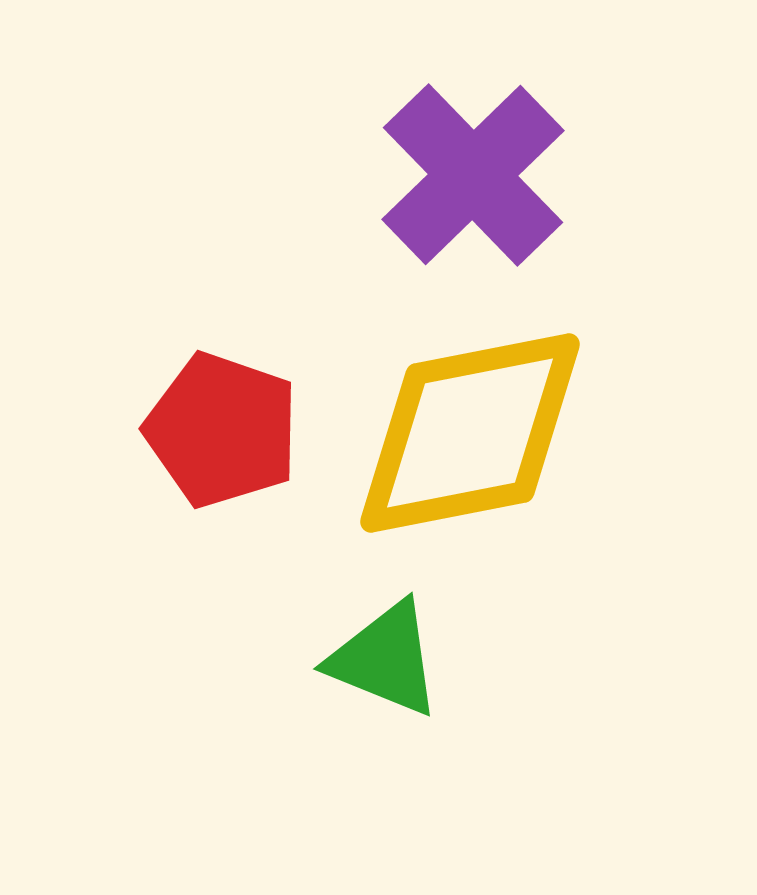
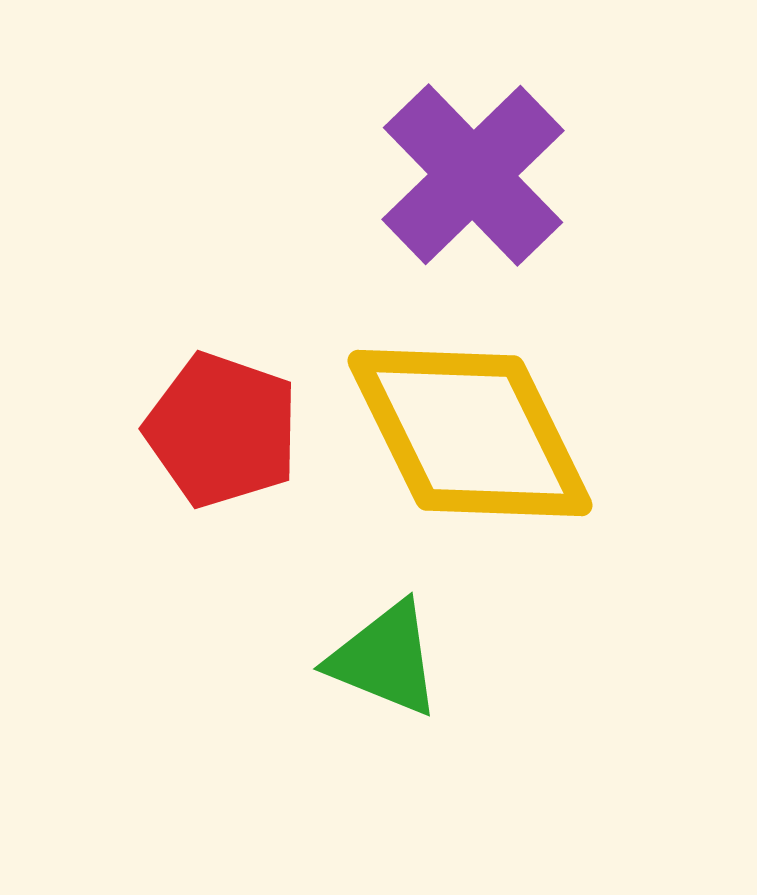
yellow diamond: rotated 75 degrees clockwise
